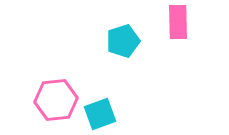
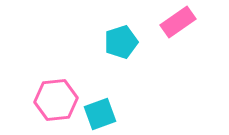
pink rectangle: rotated 56 degrees clockwise
cyan pentagon: moved 2 px left, 1 px down
